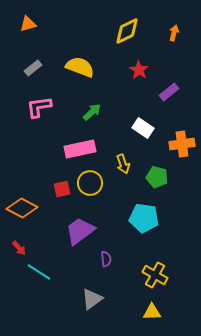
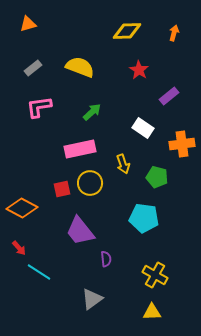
yellow diamond: rotated 24 degrees clockwise
purple rectangle: moved 4 px down
purple trapezoid: rotated 92 degrees counterclockwise
